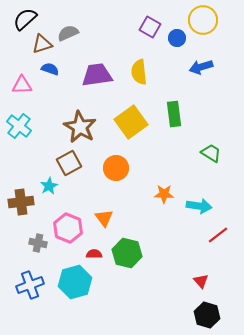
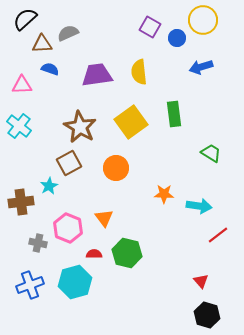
brown triangle: rotated 15 degrees clockwise
